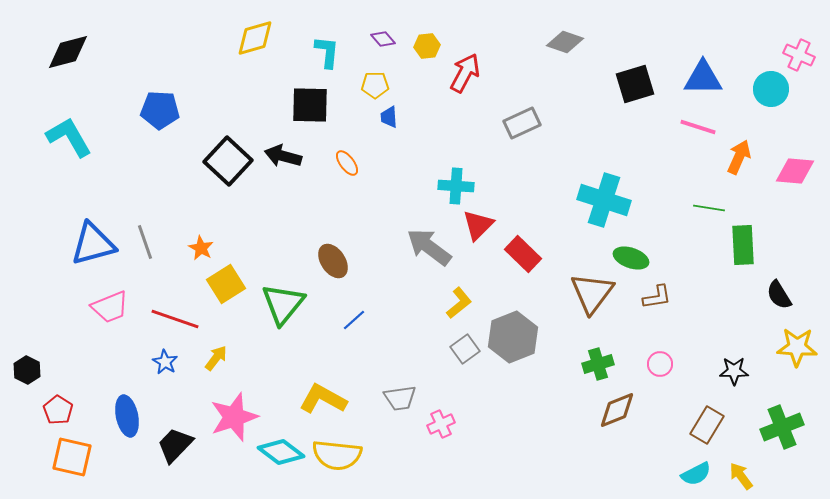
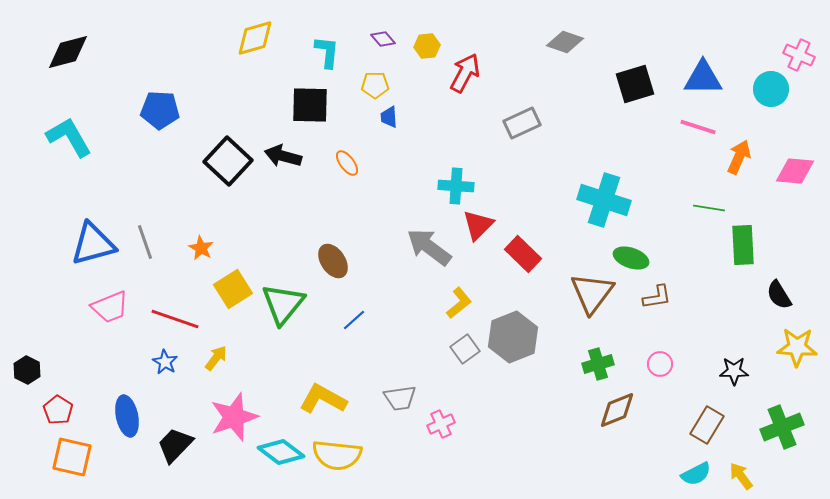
yellow square at (226, 284): moved 7 px right, 5 px down
